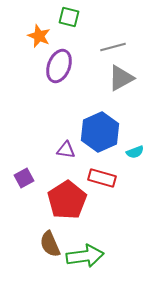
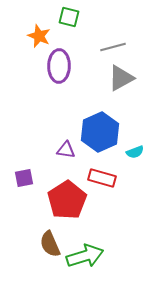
purple ellipse: rotated 20 degrees counterclockwise
purple square: rotated 18 degrees clockwise
green arrow: rotated 9 degrees counterclockwise
